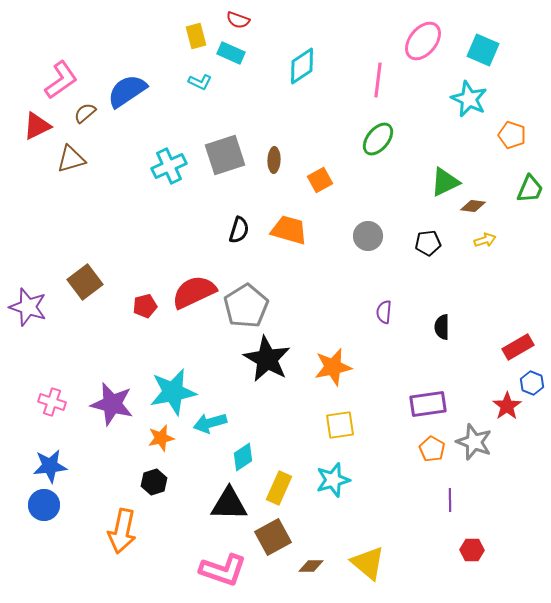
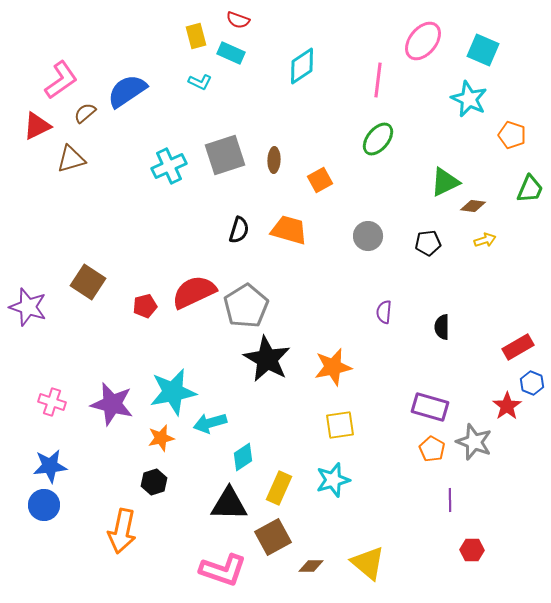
brown square at (85, 282): moved 3 px right; rotated 20 degrees counterclockwise
purple rectangle at (428, 404): moved 2 px right, 3 px down; rotated 24 degrees clockwise
